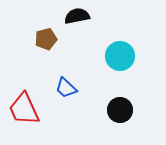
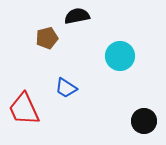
brown pentagon: moved 1 px right, 1 px up
blue trapezoid: rotated 10 degrees counterclockwise
black circle: moved 24 px right, 11 px down
